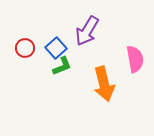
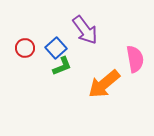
purple arrow: moved 2 px left, 1 px up; rotated 68 degrees counterclockwise
orange arrow: rotated 64 degrees clockwise
